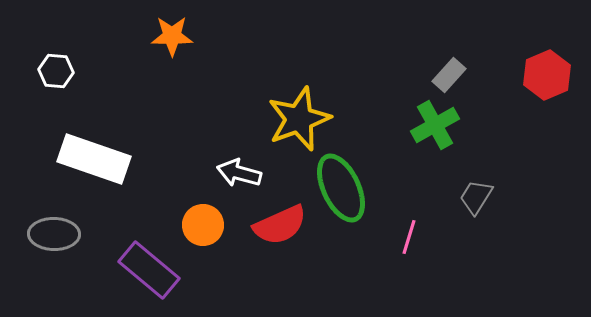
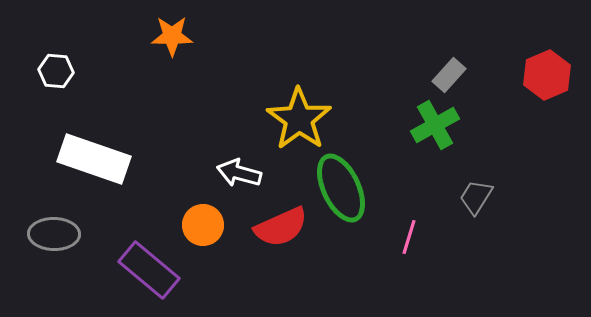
yellow star: rotated 16 degrees counterclockwise
red semicircle: moved 1 px right, 2 px down
